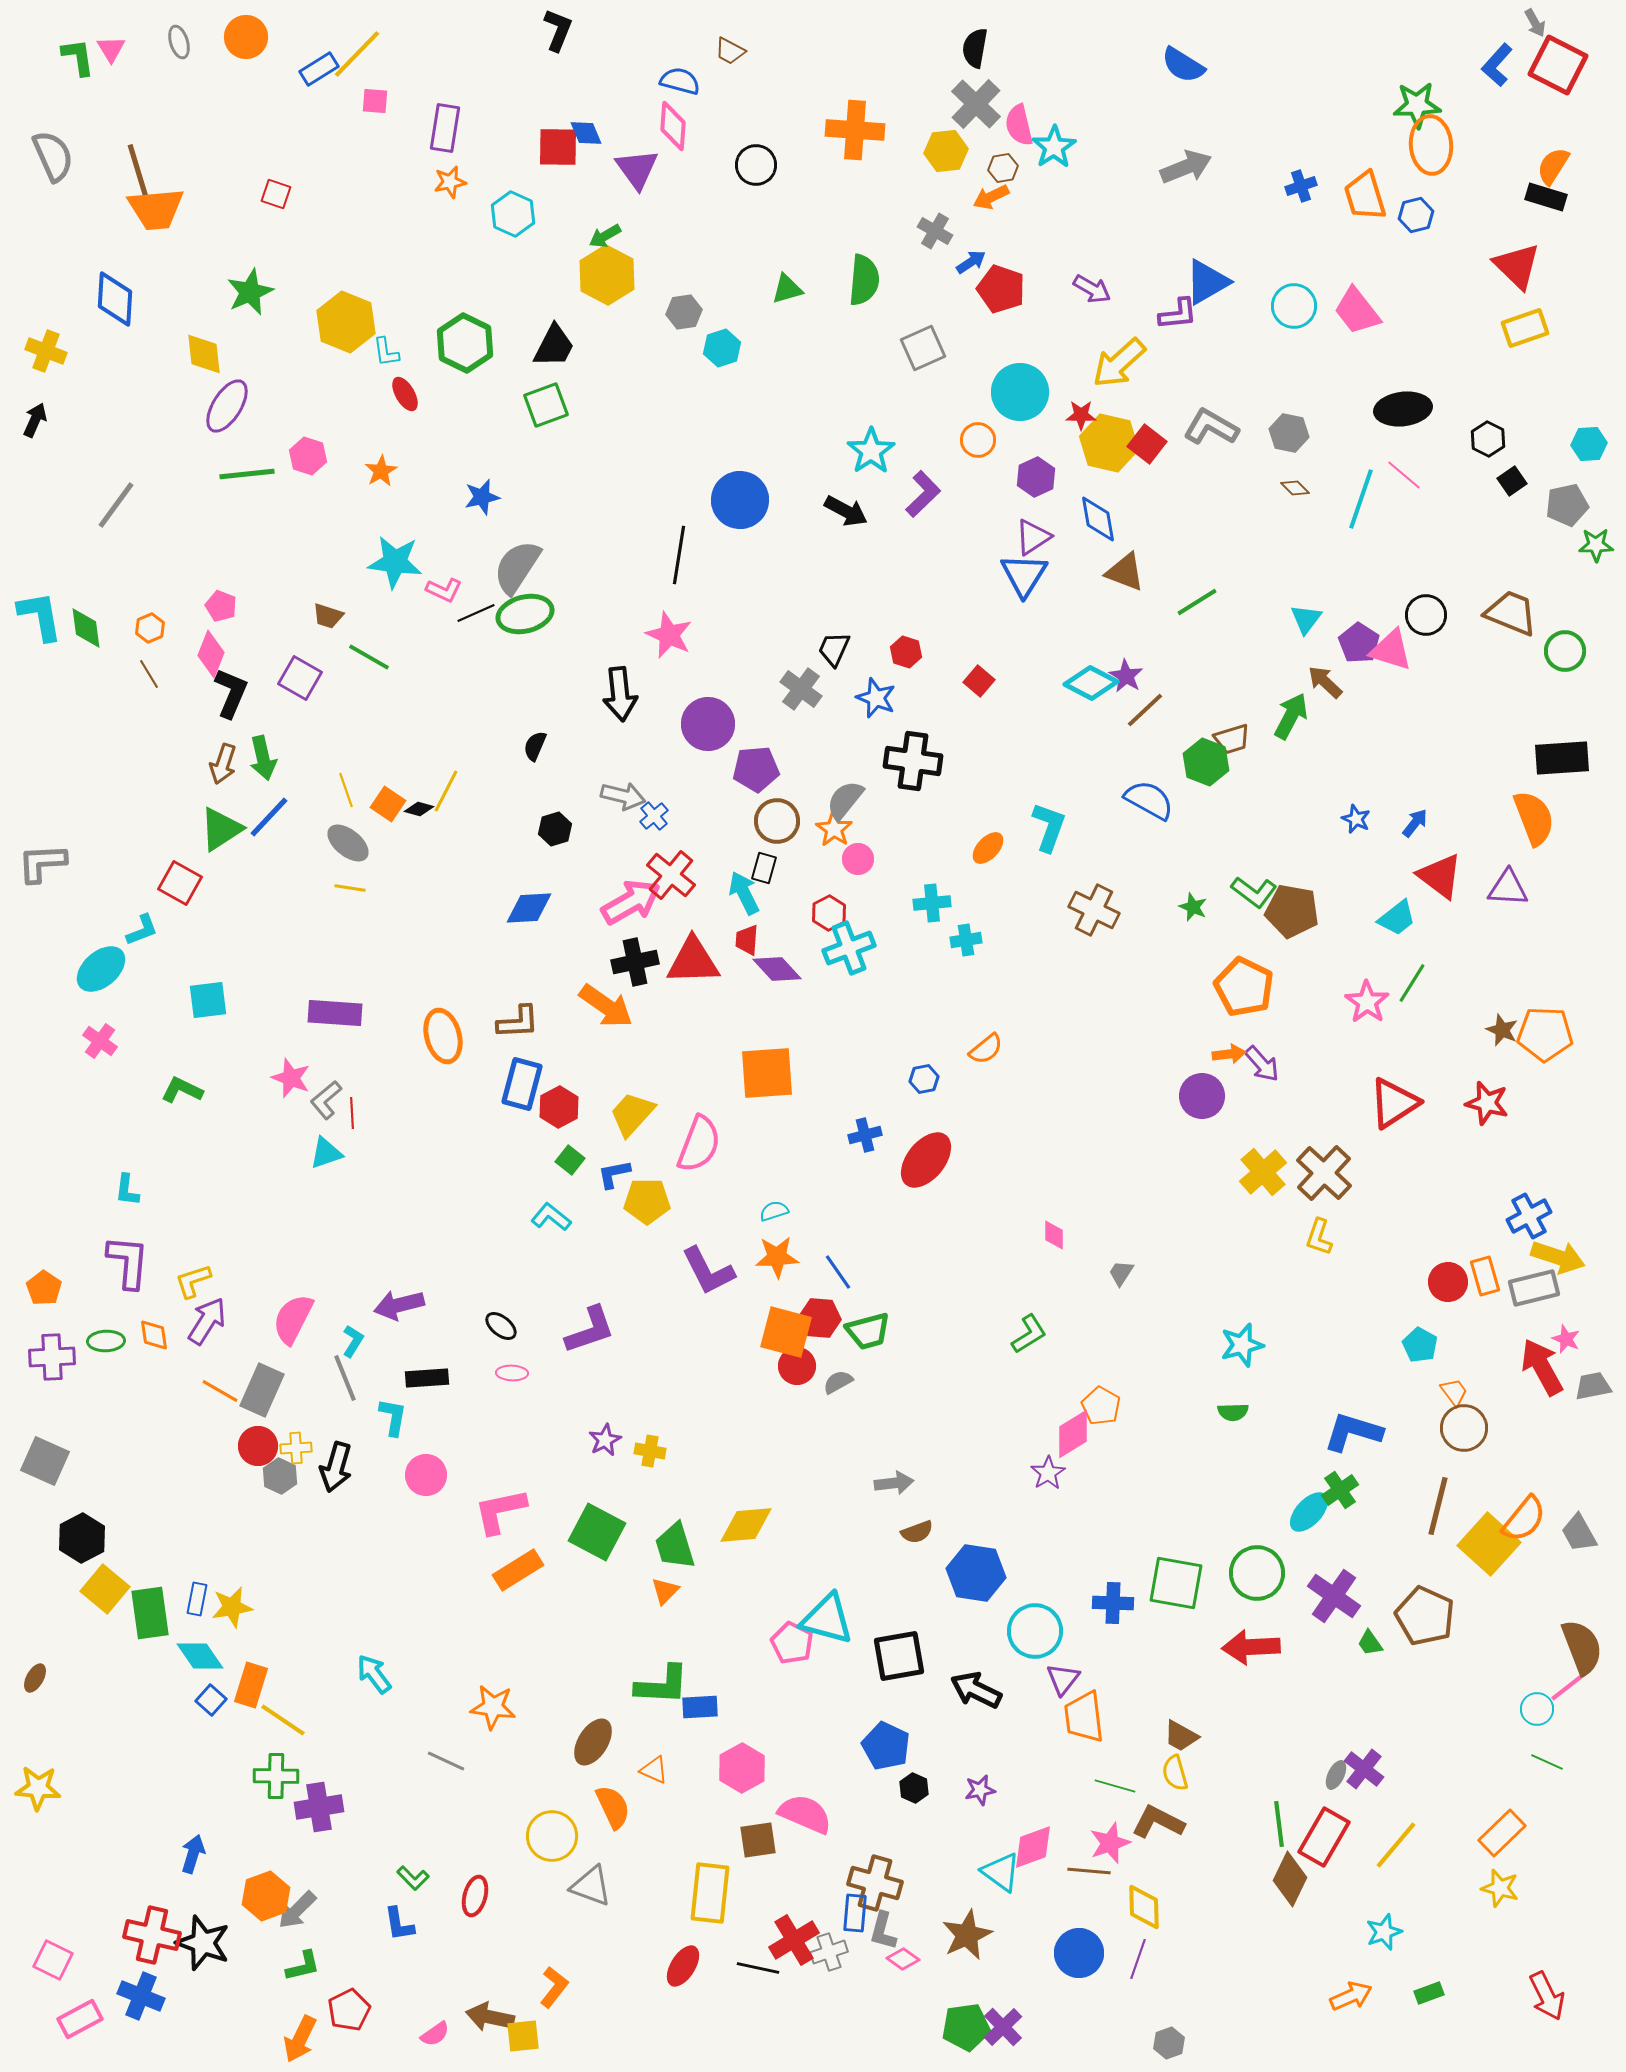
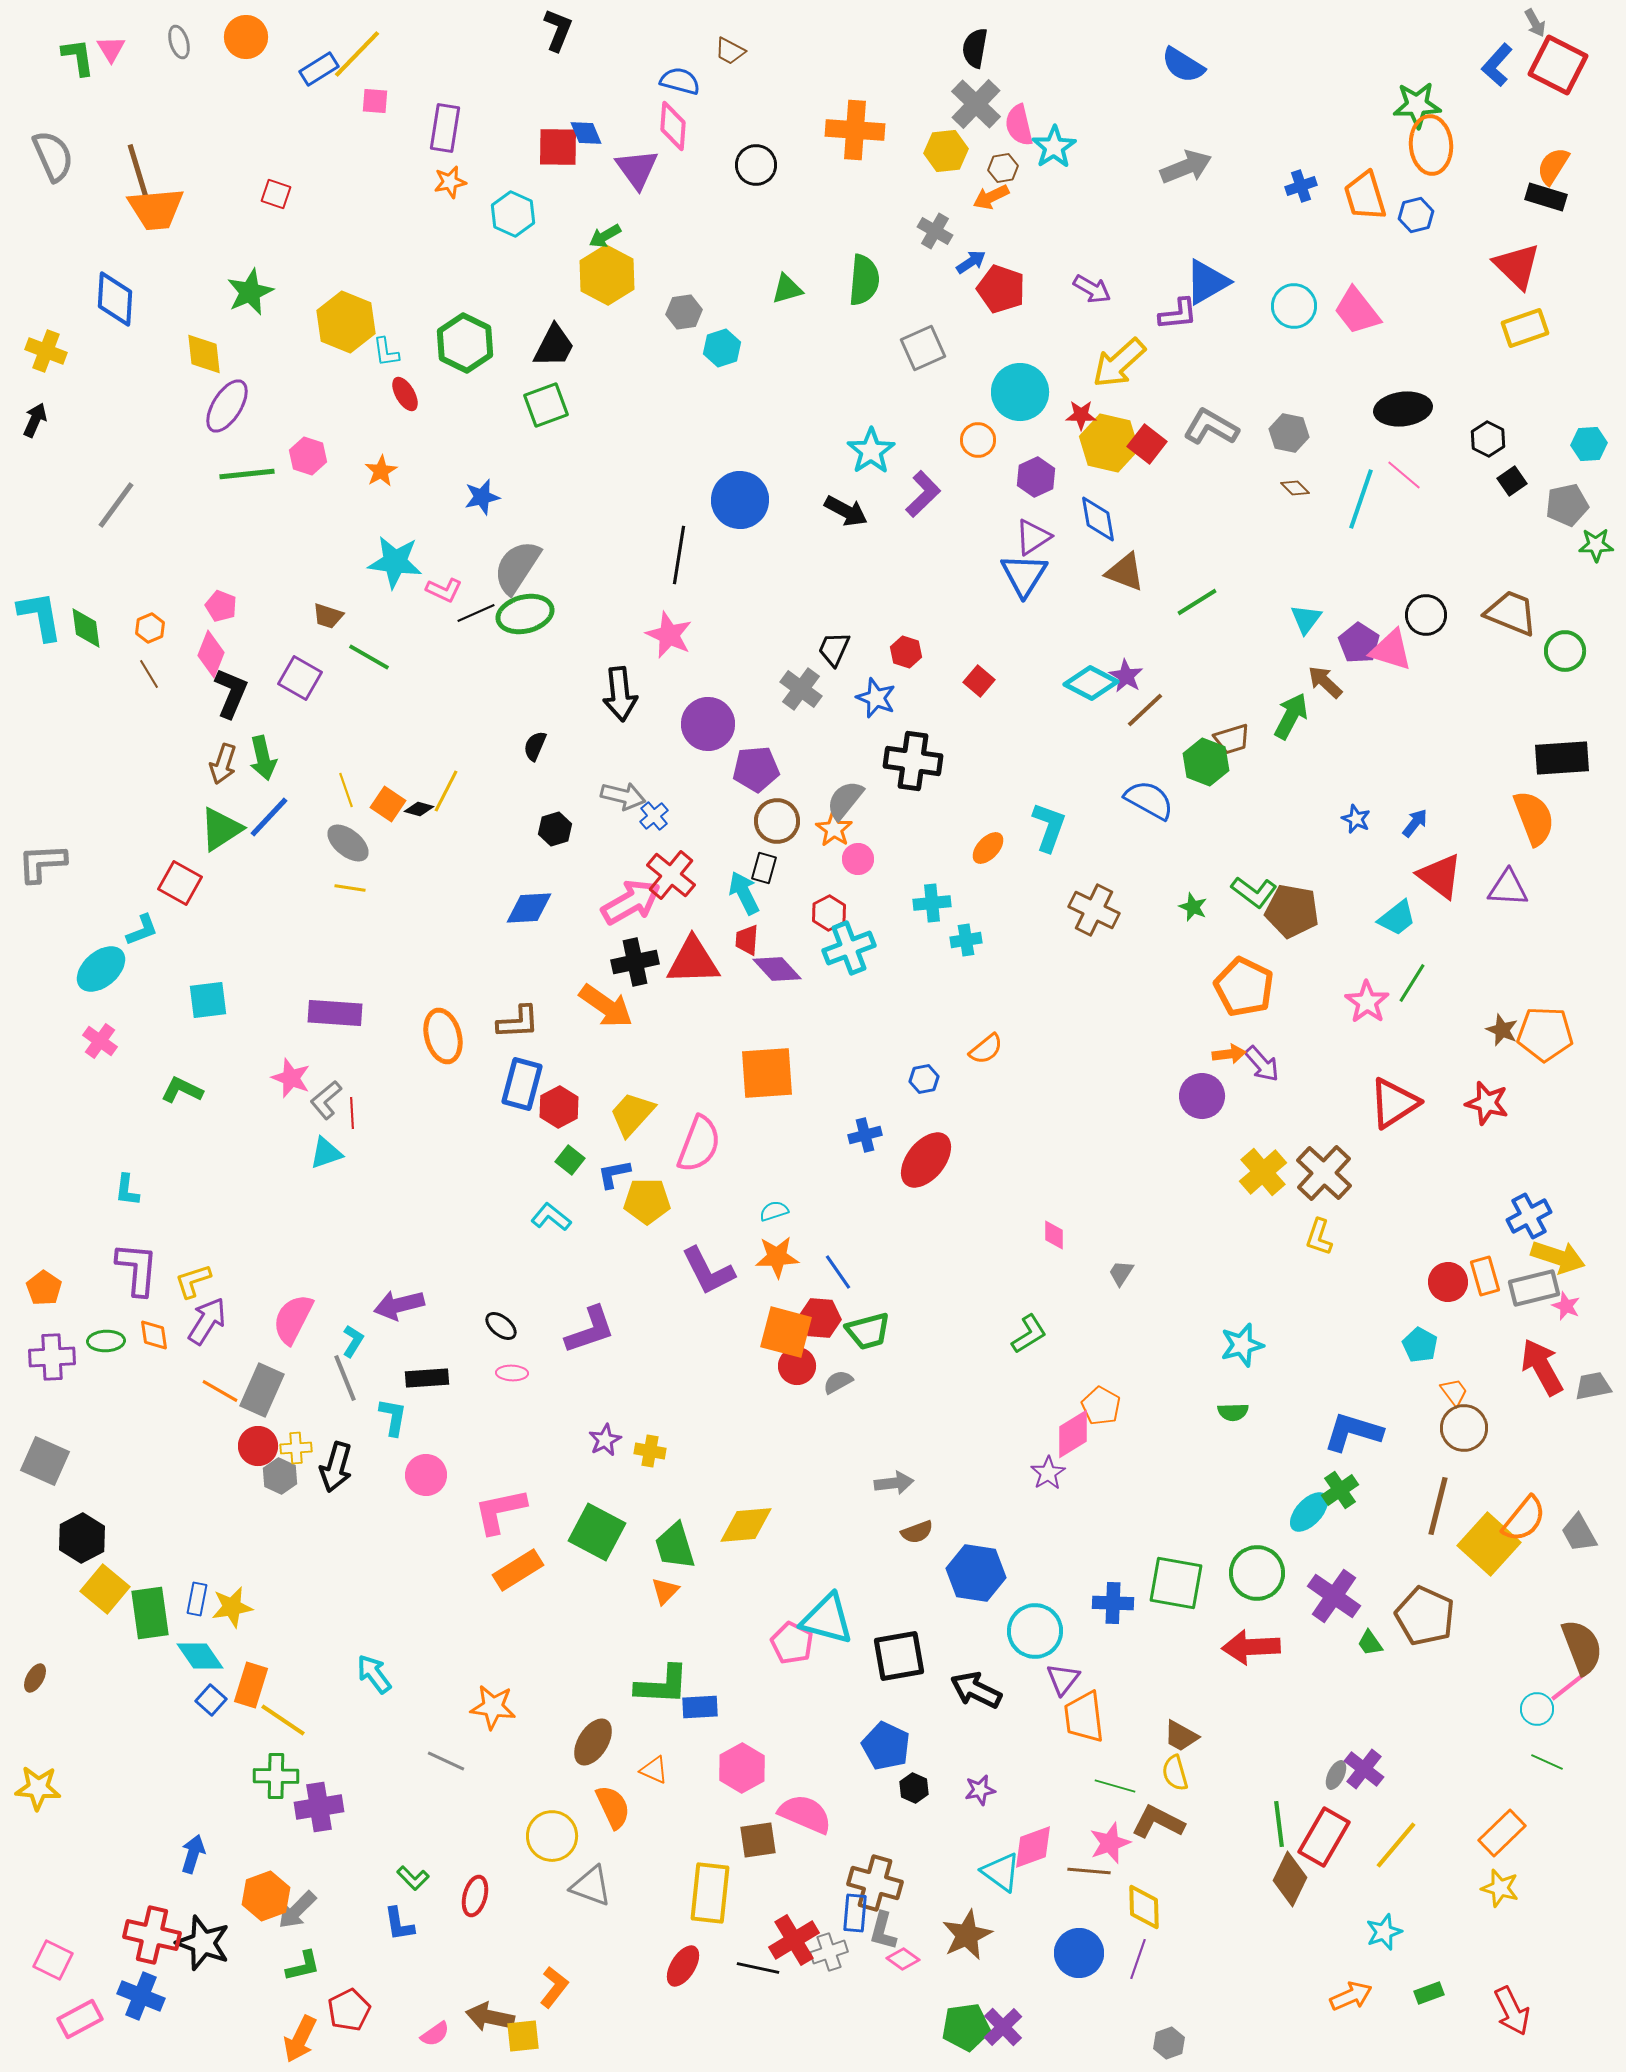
purple L-shape at (128, 1262): moved 9 px right, 7 px down
pink star at (1566, 1339): moved 33 px up
red arrow at (1547, 1996): moved 35 px left, 15 px down
